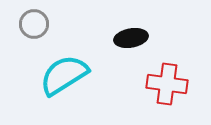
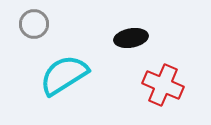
red cross: moved 4 px left, 1 px down; rotated 15 degrees clockwise
